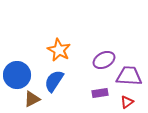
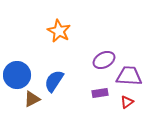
orange star: moved 19 px up
